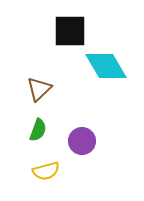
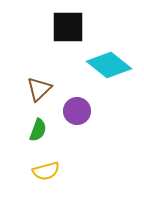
black square: moved 2 px left, 4 px up
cyan diamond: moved 3 px right, 1 px up; rotated 21 degrees counterclockwise
purple circle: moved 5 px left, 30 px up
